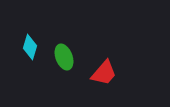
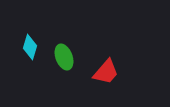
red trapezoid: moved 2 px right, 1 px up
